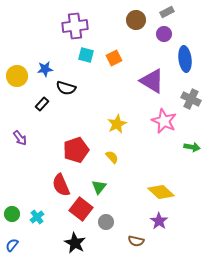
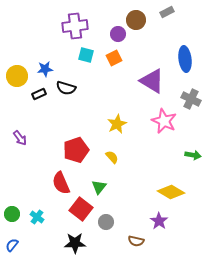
purple circle: moved 46 px left
black rectangle: moved 3 px left, 10 px up; rotated 24 degrees clockwise
green arrow: moved 1 px right, 8 px down
red semicircle: moved 2 px up
yellow diamond: moved 10 px right; rotated 12 degrees counterclockwise
cyan cross: rotated 16 degrees counterclockwise
black star: rotated 30 degrees counterclockwise
